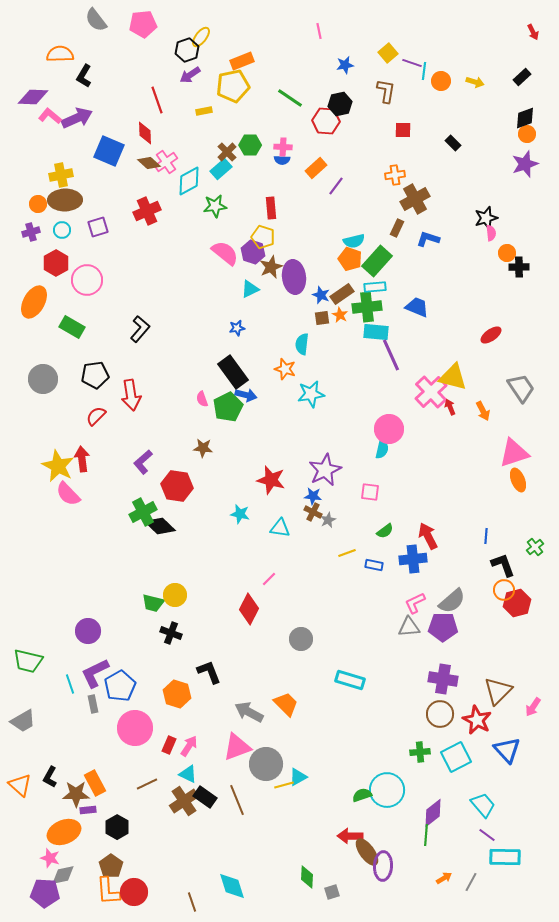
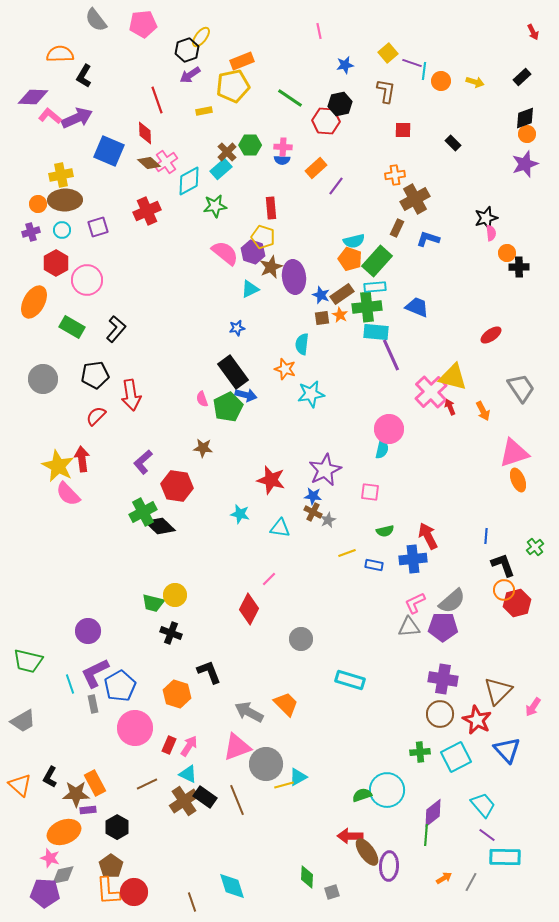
black L-shape at (140, 329): moved 24 px left
green semicircle at (385, 531): rotated 24 degrees clockwise
purple ellipse at (383, 866): moved 6 px right
